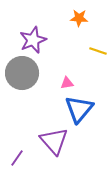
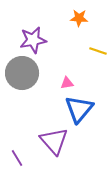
purple star: rotated 12 degrees clockwise
purple line: rotated 66 degrees counterclockwise
